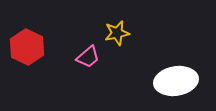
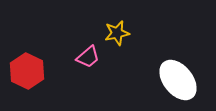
red hexagon: moved 24 px down
white ellipse: moved 2 px right, 1 px up; rotated 60 degrees clockwise
